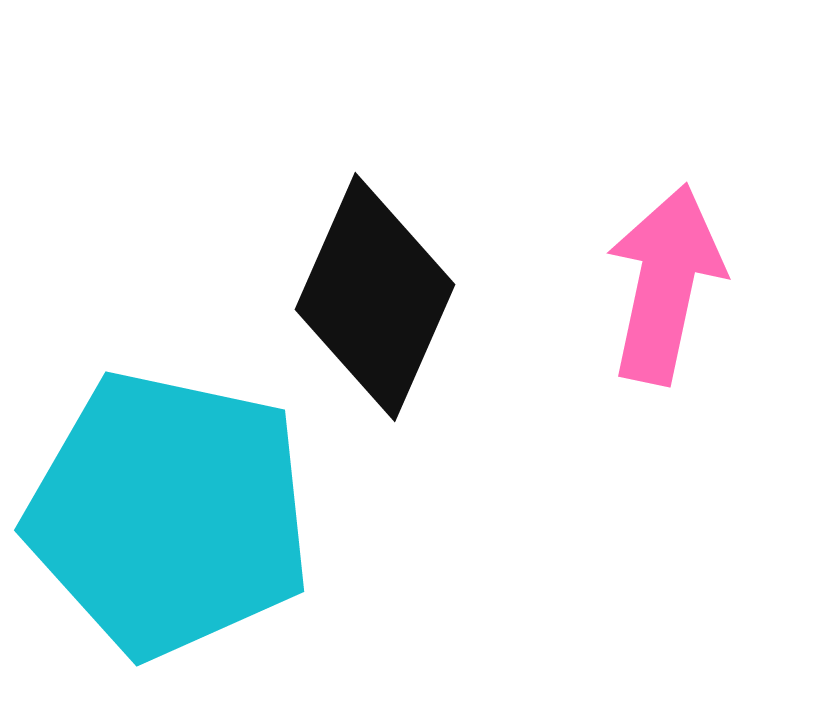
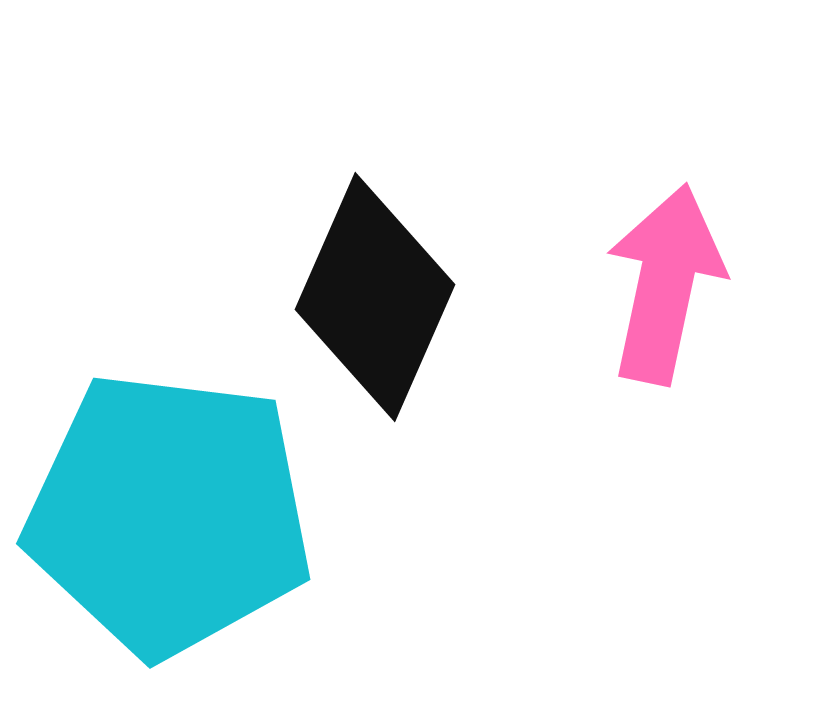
cyan pentagon: rotated 5 degrees counterclockwise
